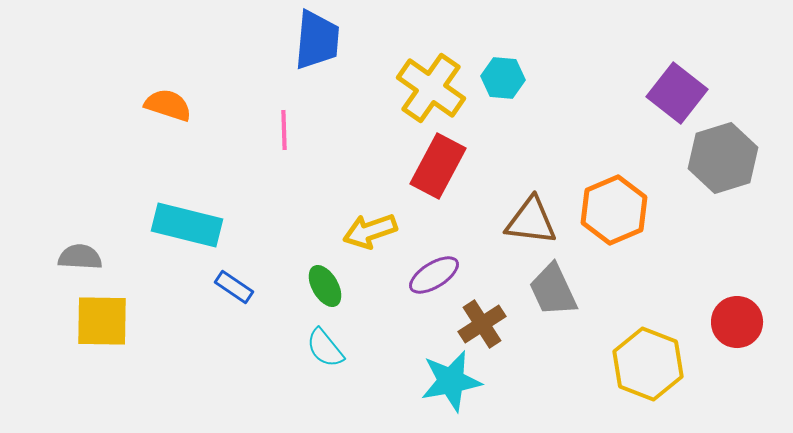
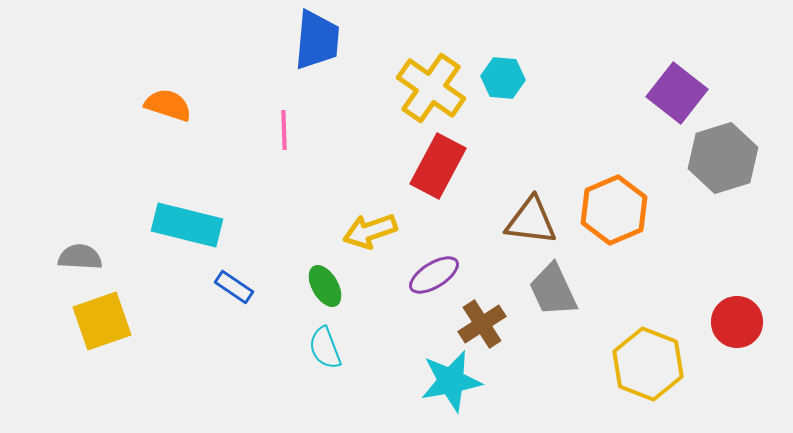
yellow square: rotated 20 degrees counterclockwise
cyan semicircle: rotated 18 degrees clockwise
